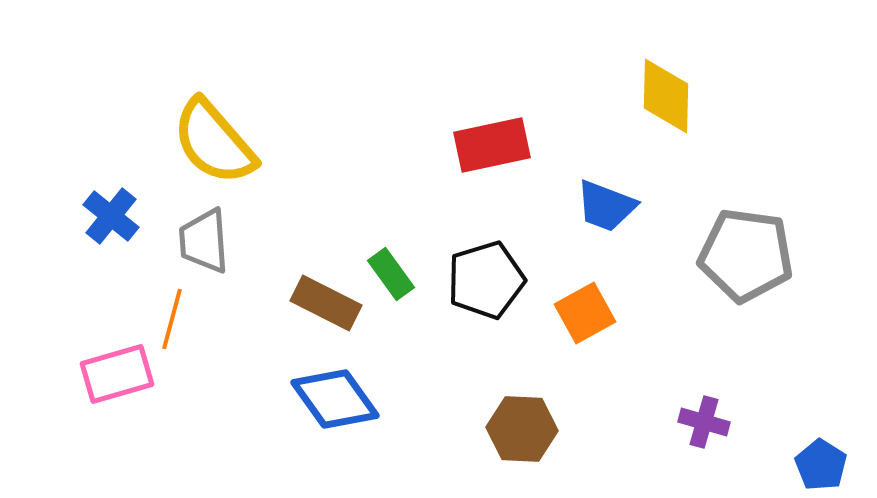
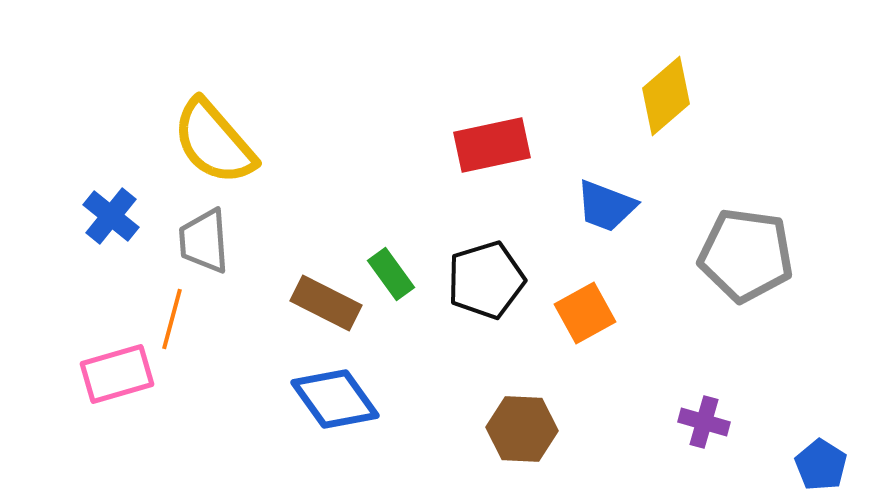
yellow diamond: rotated 48 degrees clockwise
